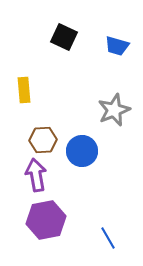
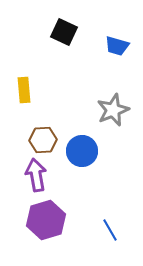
black square: moved 5 px up
gray star: moved 1 px left
purple hexagon: rotated 6 degrees counterclockwise
blue line: moved 2 px right, 8 px up
